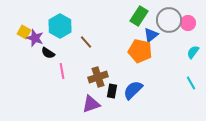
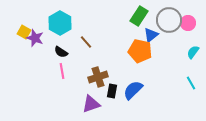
cyan hexagon: moved 3 px up
black semicircle: moved 13 px right, 1 px up
